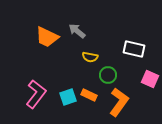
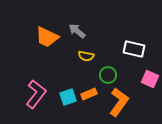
yellow semicircle: moved 4 px left, 1 px up
orange rectangle: moved 1 px up; rotated 49 degrees counterclockwise
